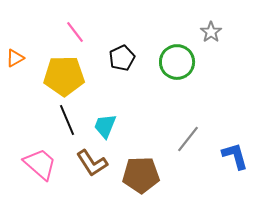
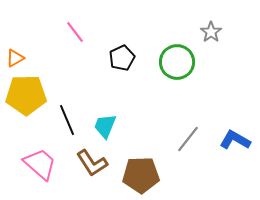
yellow pentagon: moved 38 px left, 19 px down
blue L-shape: moved 16 px up; rotated 44 degrees counterclockwise
